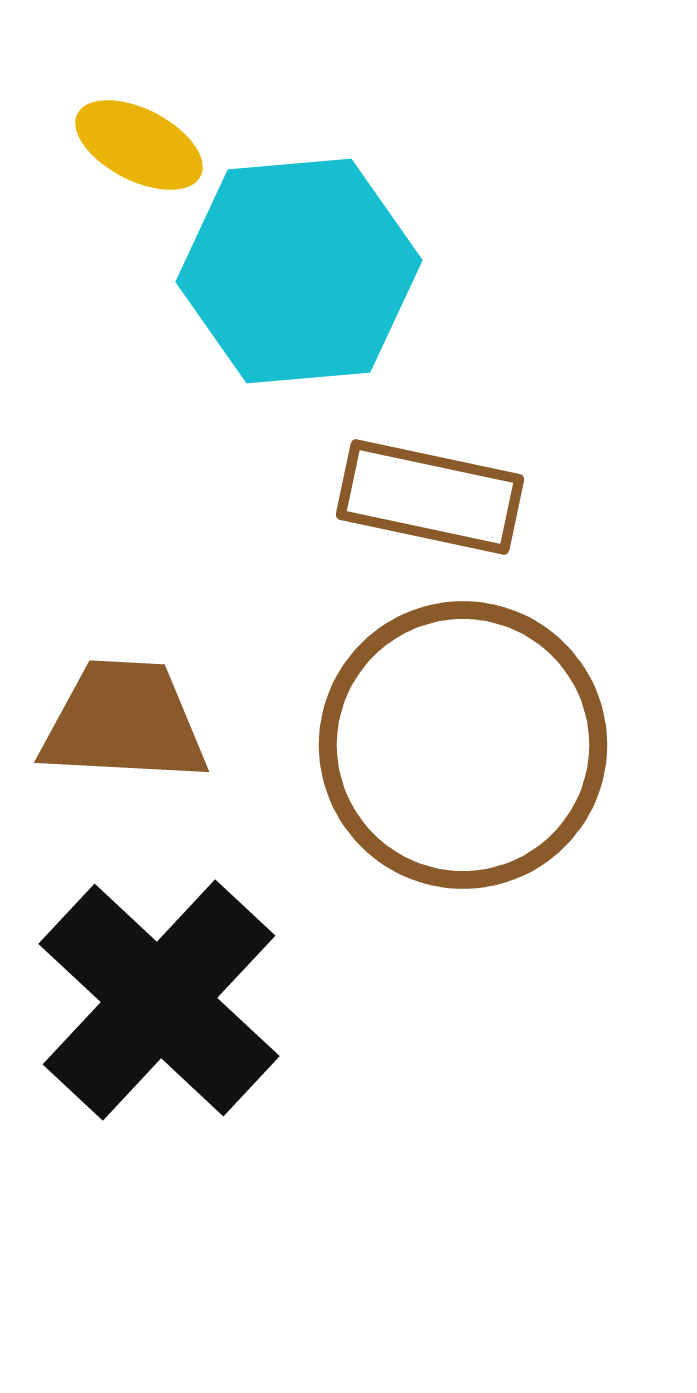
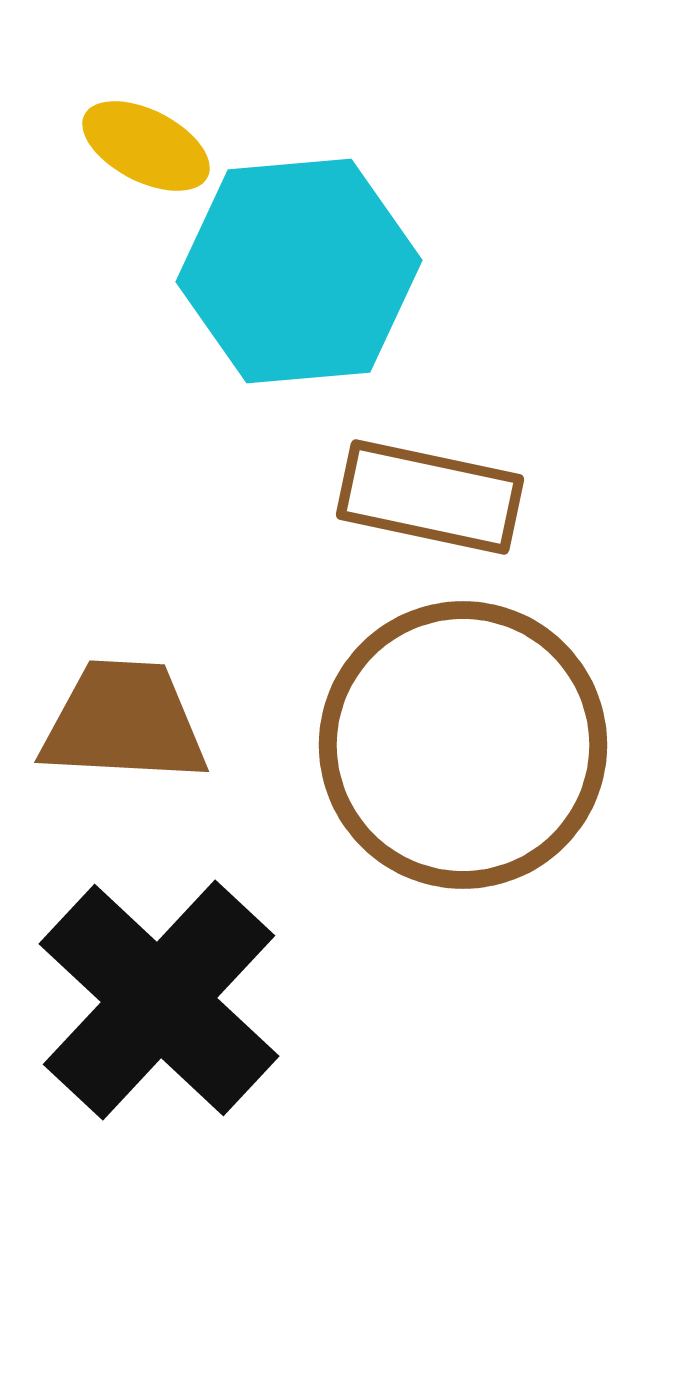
yellow ellipse: moved 7 px right, 1 px down
